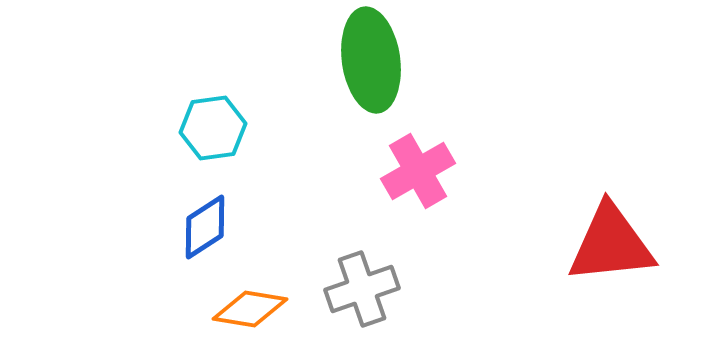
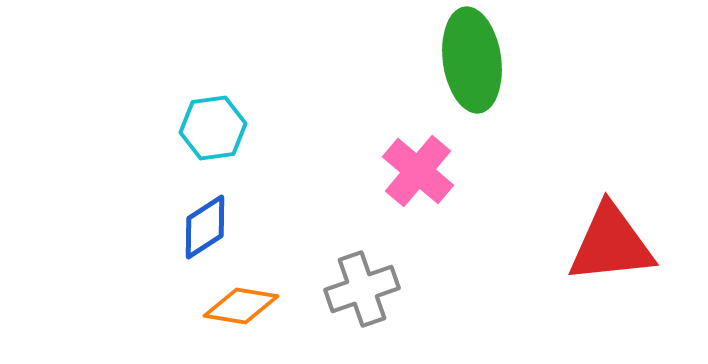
green ellipse: moved 101 px right
pink cross: rotated 20 degrees counterclockwise
orange diamond: moved 9 px left, 3 px up
